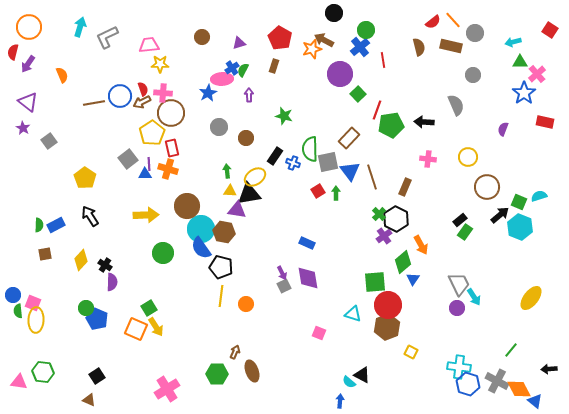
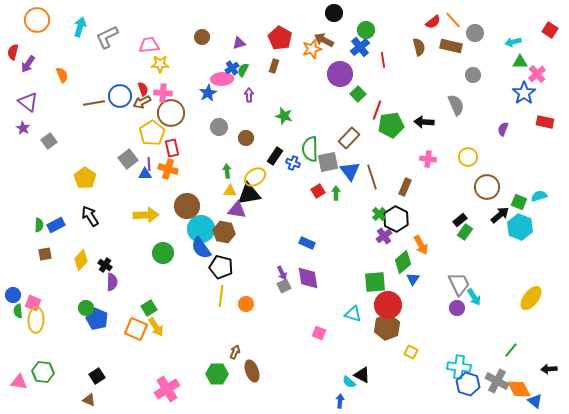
orange circle at (29, 27): moved 8 px right, 7 px up
